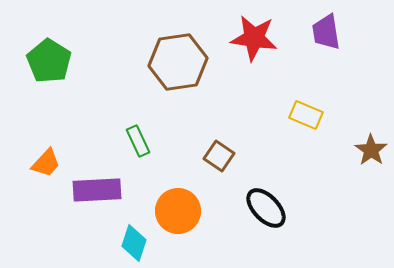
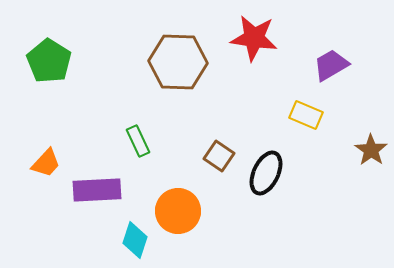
purple trapezoid: moved 5 px right, 33 px down; rotated 69 degrees clockwise
brown hexagon: rotated 10 degrees clockwise
black ellipse: moved 35 px up; rotated 69 degrees clockwise
cyan diamond: moved 1 px right, 3 px up
